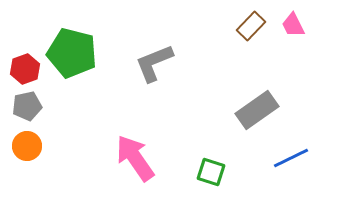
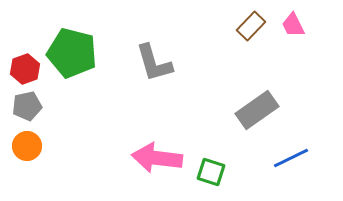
gray L-shape: rotated 84 degrees counterclockwise
pink arrow: moved 22 px right; rotated 48 degrees counterclockwise
